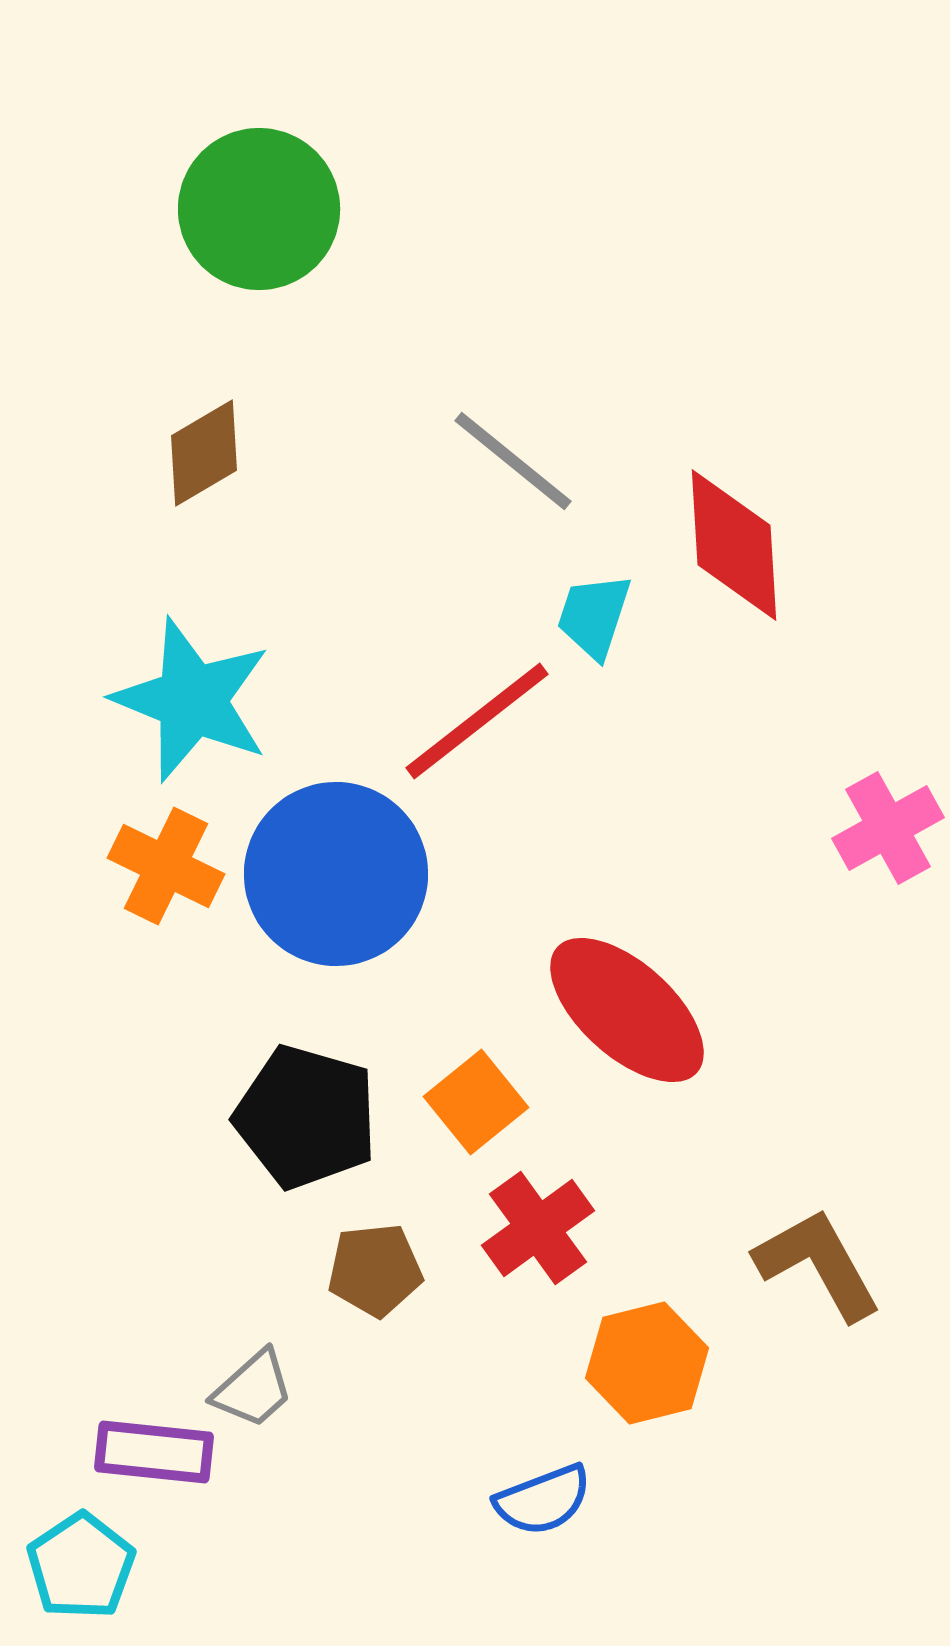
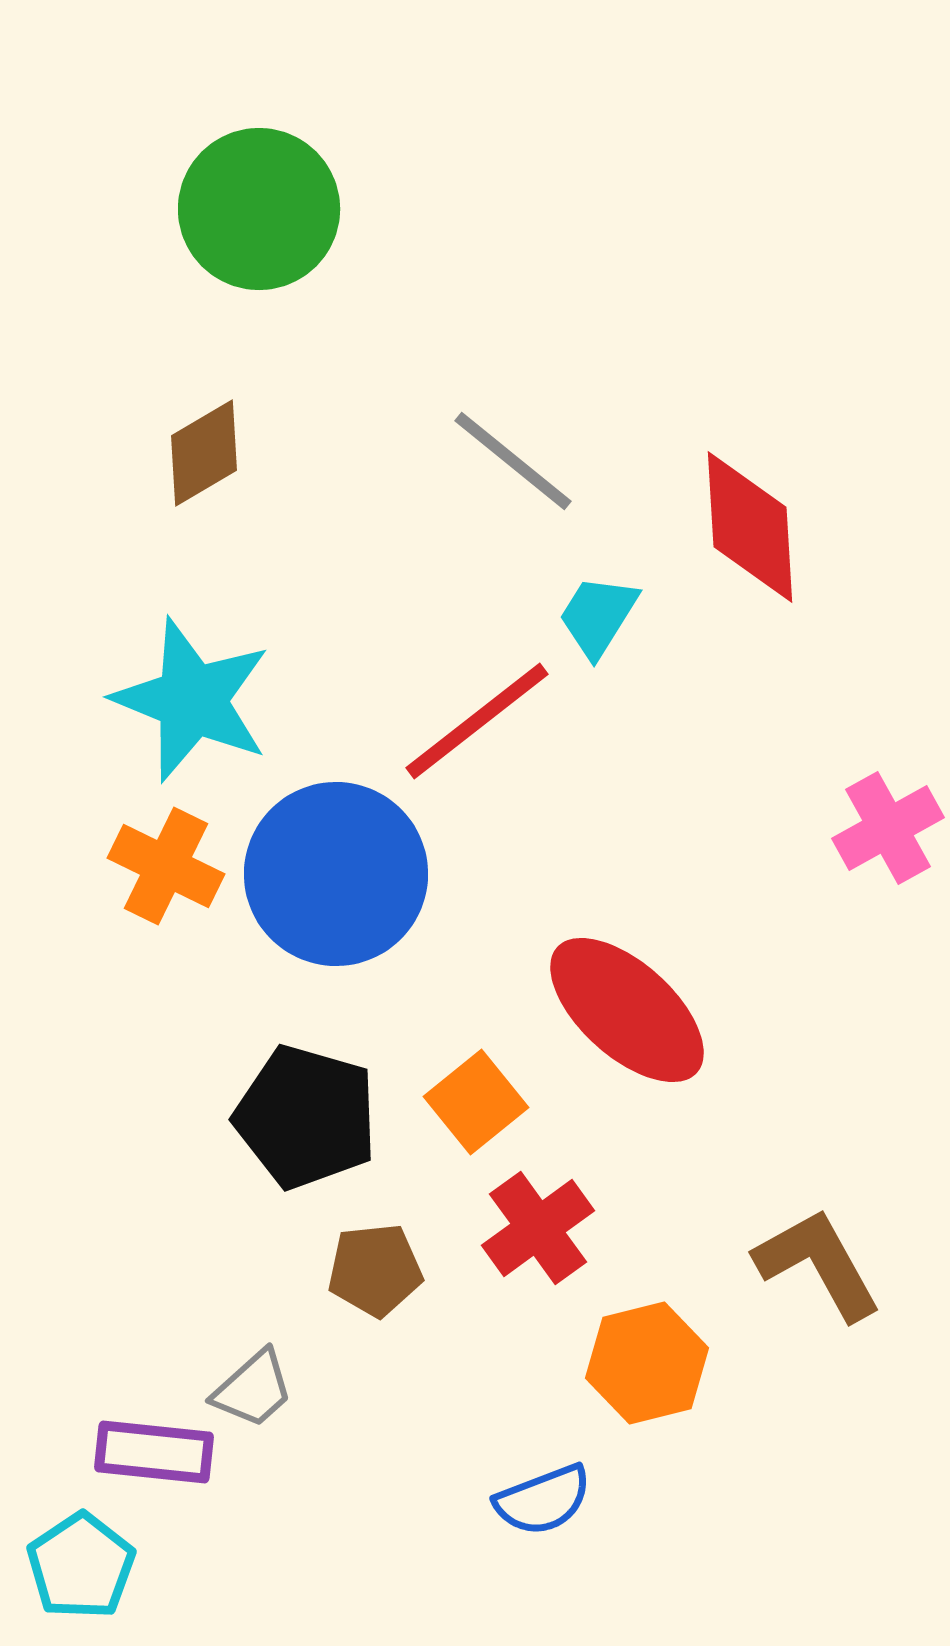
red diamond: moved 16 px right, 18 px up
cyan trapezoid: moved 4 px right; rotated 14 degrees clockwise
